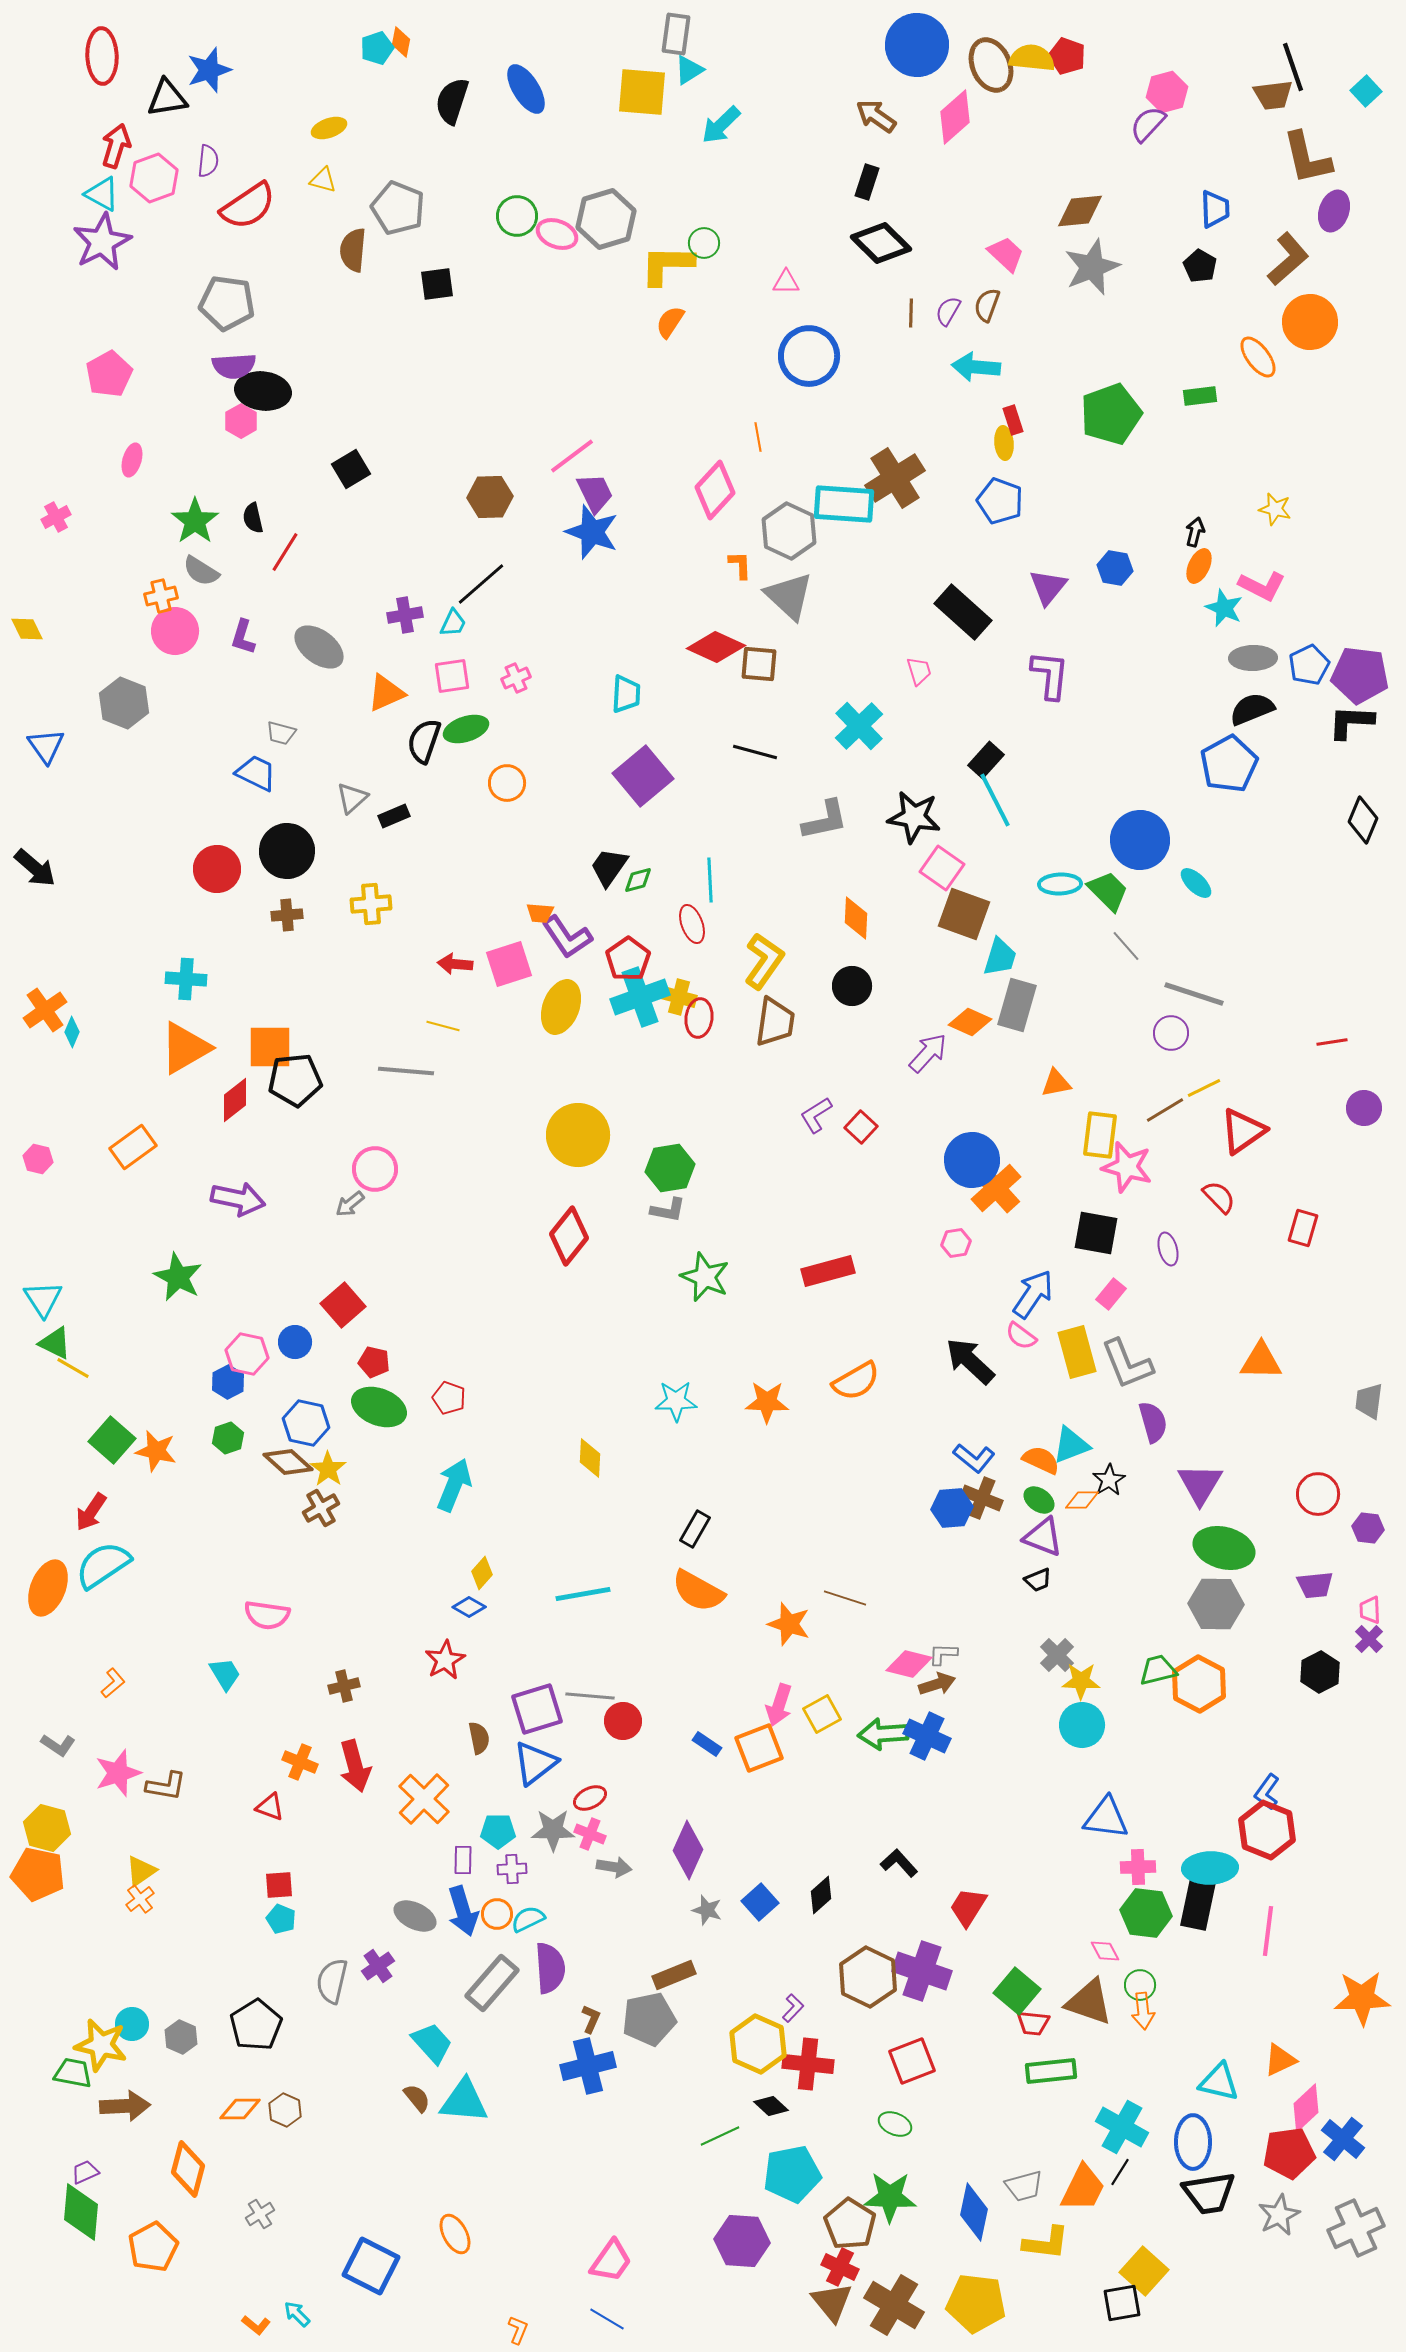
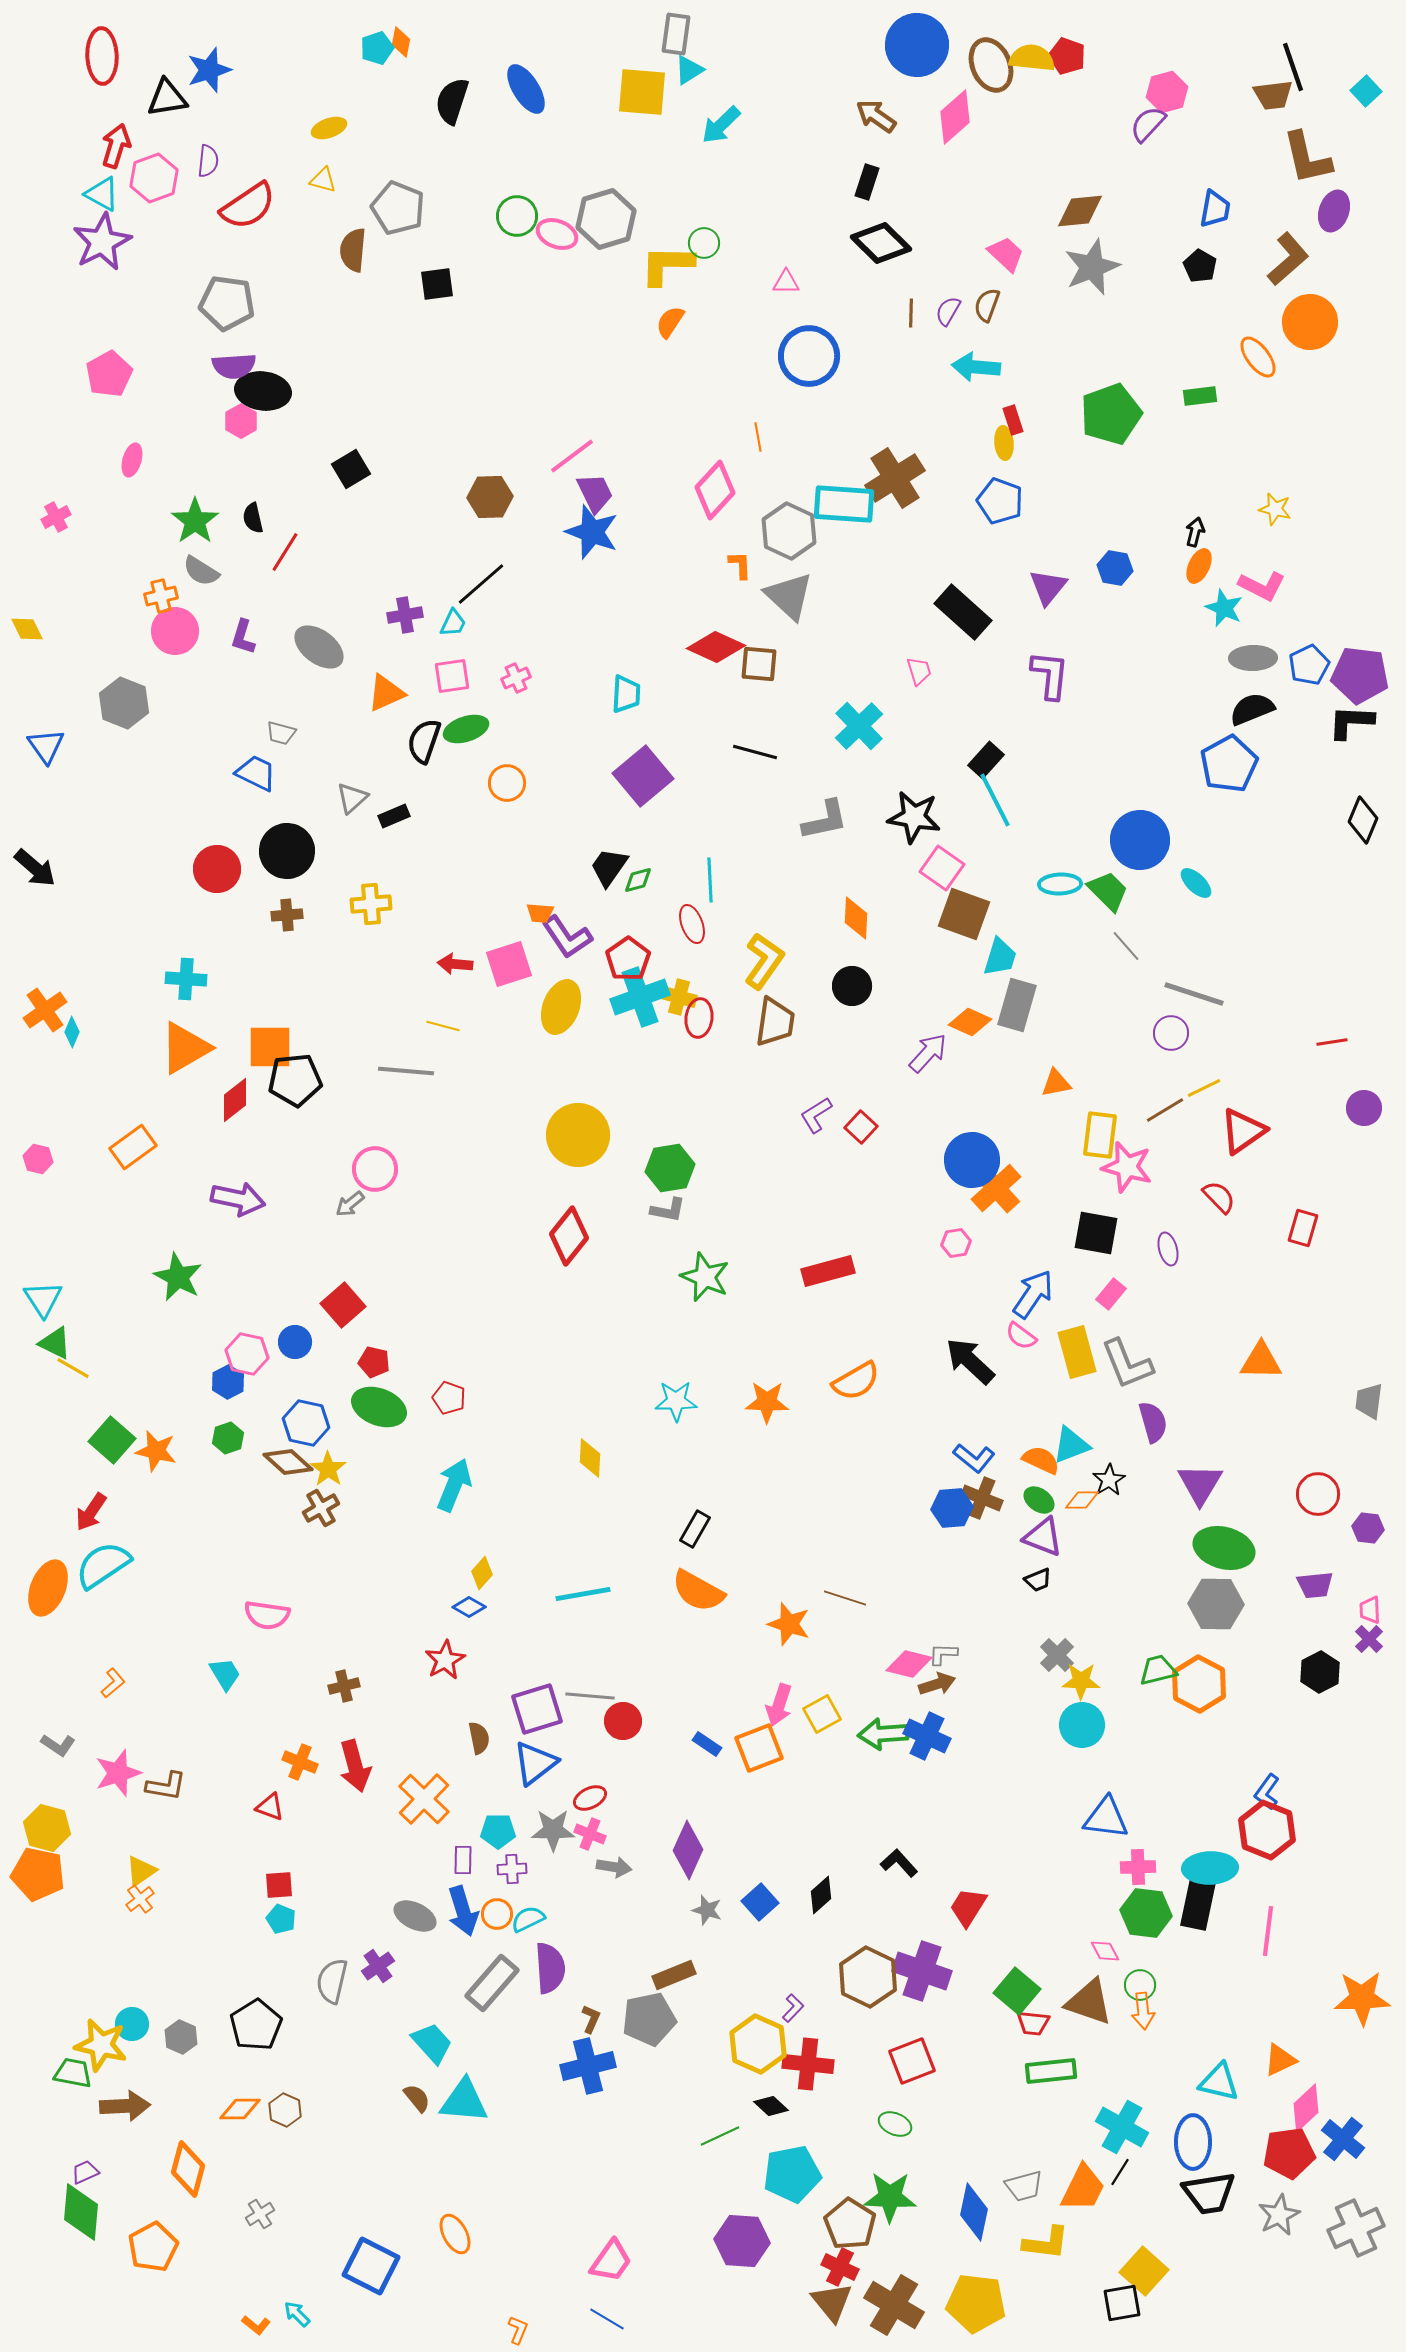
blue trapezoid at (1215, 209): rotated 12 degrees clockwise
